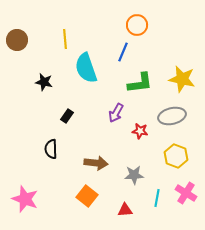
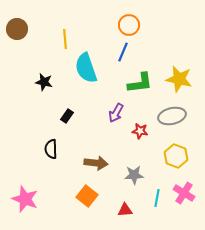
orange circle: moved 8 px left
brown circle: moved 11 px up
yellow star: moved 3 px left
pink cross: moved 2 px left
